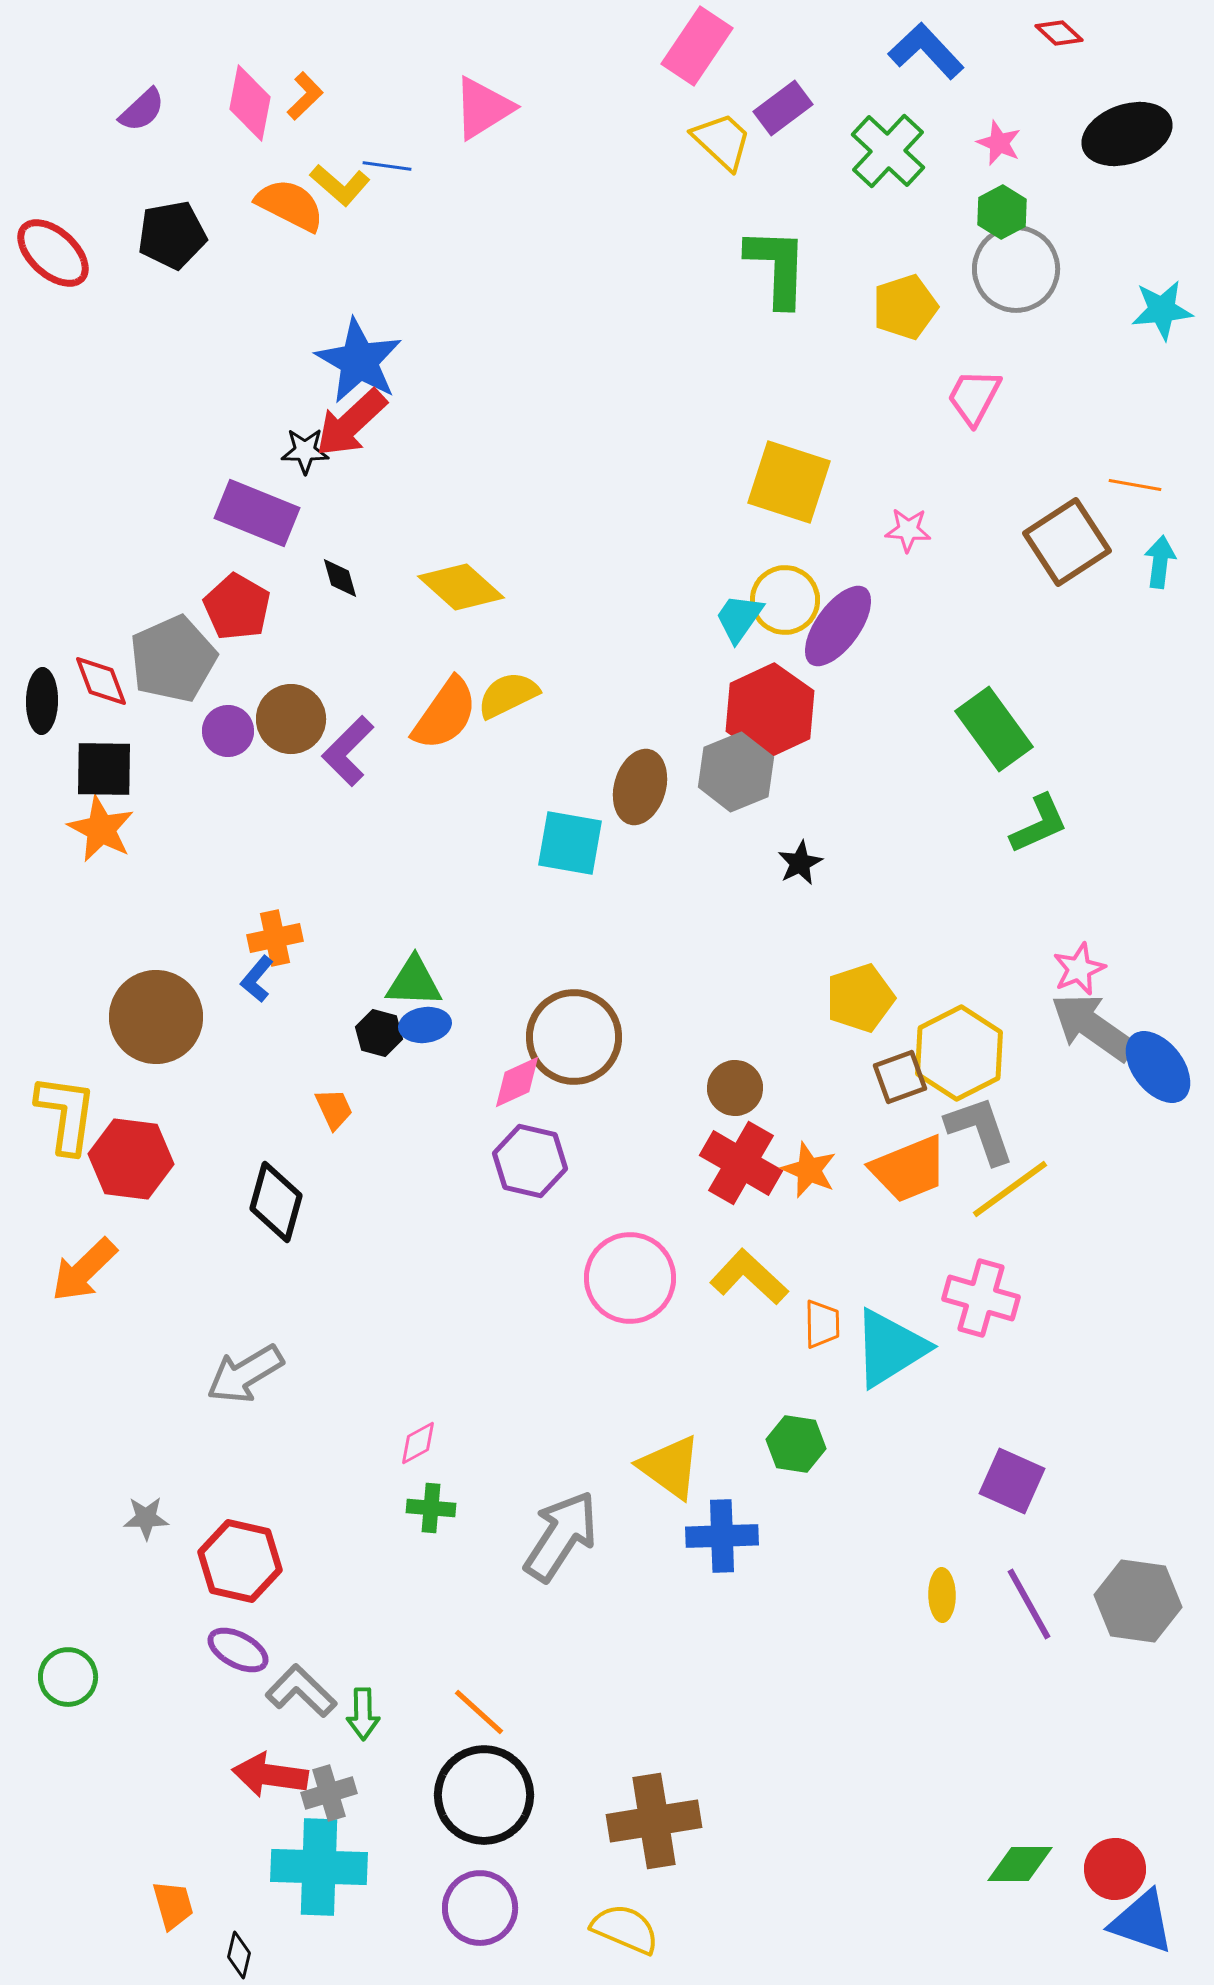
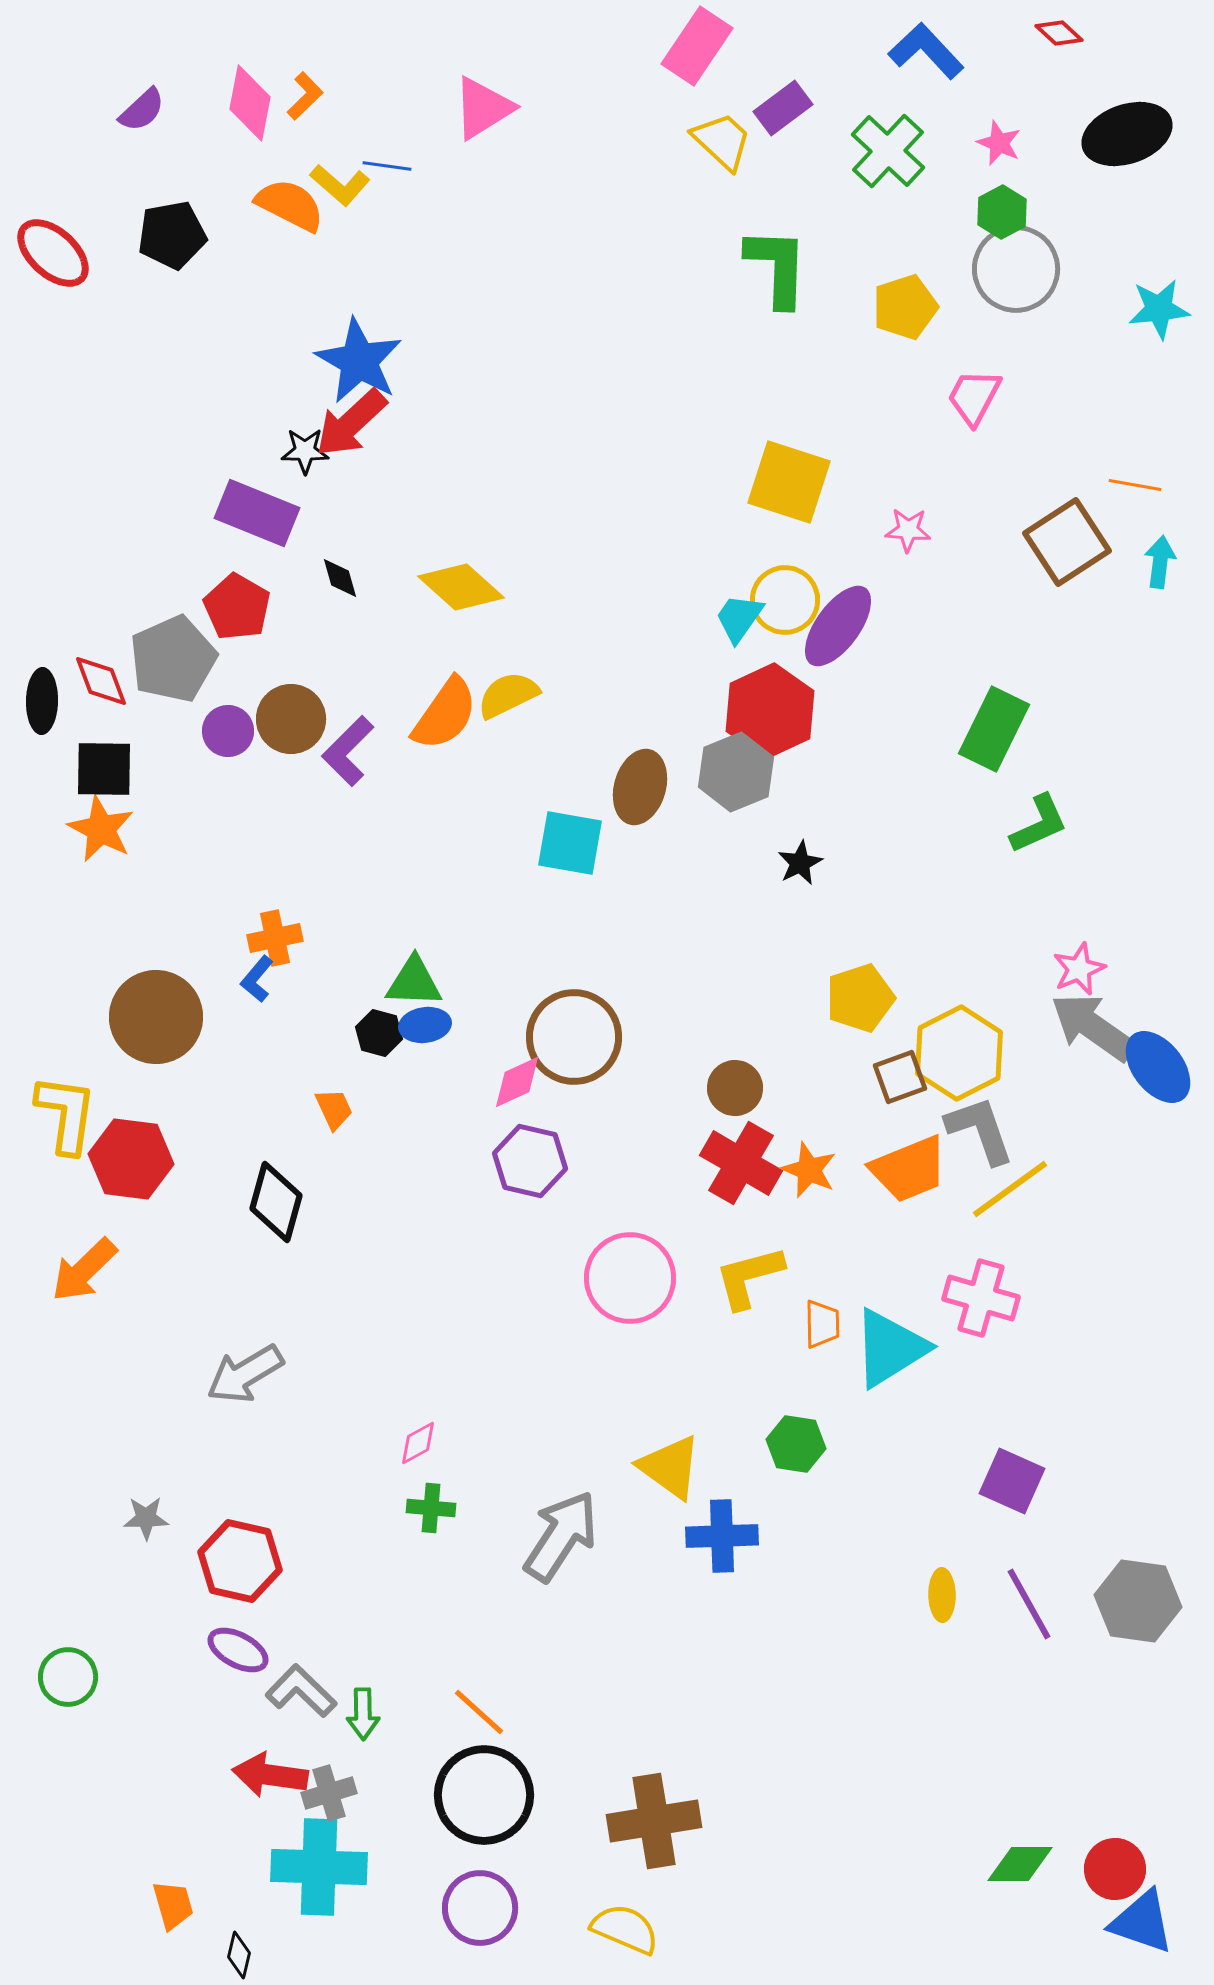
cyan star at (1162, 310): moved 3 px left, 1 px up
green rectangle at (994, 729): rotated 62 degrees clockwise
yellow L-shape at (749, 1277): rotated 58 degrees counterclockwise
